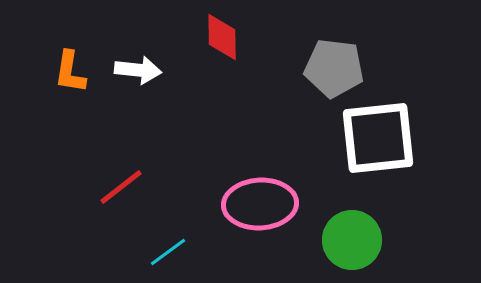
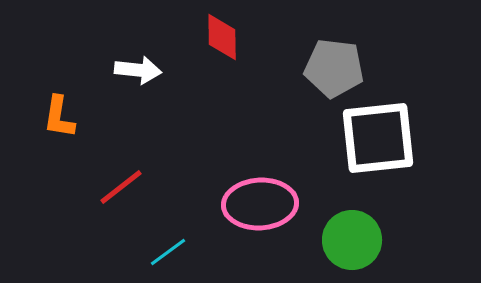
orange L-shape: moved 11 px left, 45 px down
